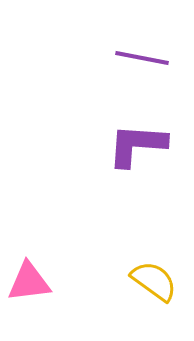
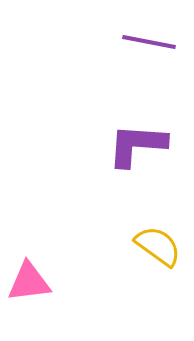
purple line: moved 7 px right, 16 px up
yellow semicircle: moved 4 px right, 35 px up
